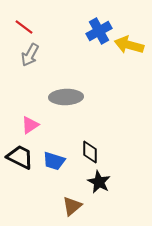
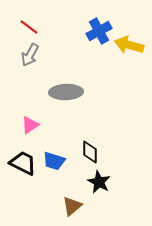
red line: moved 5 px right
gray ellipse: moved 5 px up
black trapezoid: moved 3 px right, 6 px down
